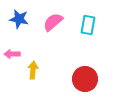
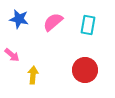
pink arrow: moved 1 px down; rotated 140 degrees counterclockwise
yellow arrow: moved 5 px down
red circle: moved 9 px up
